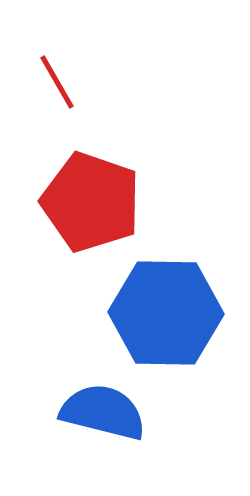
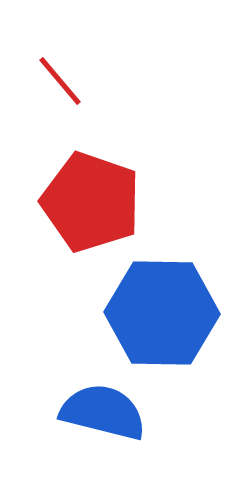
red line: moved 3 px right, 1 px up; rotated 10 degrees counterclockwise
blue hexagon: moved 4 px left
